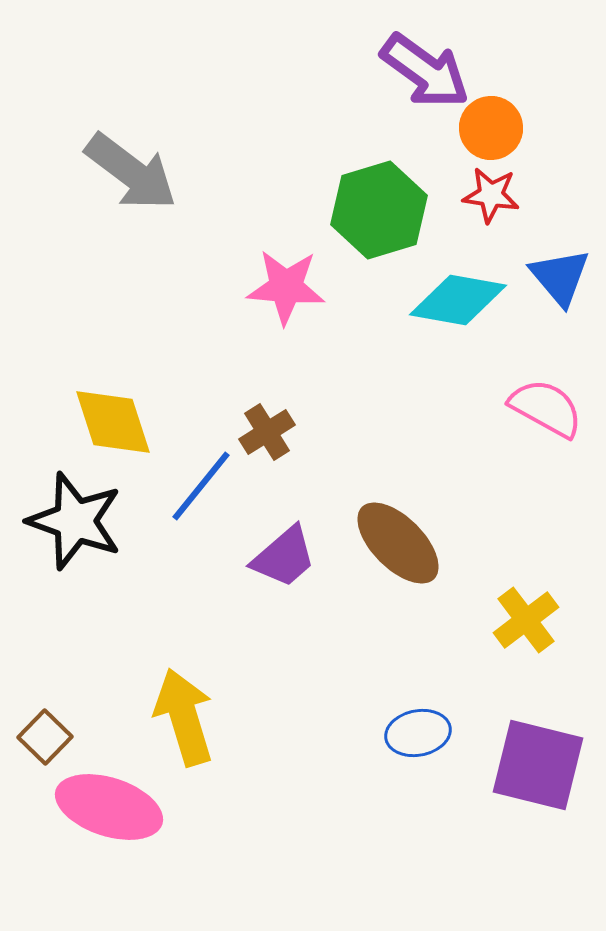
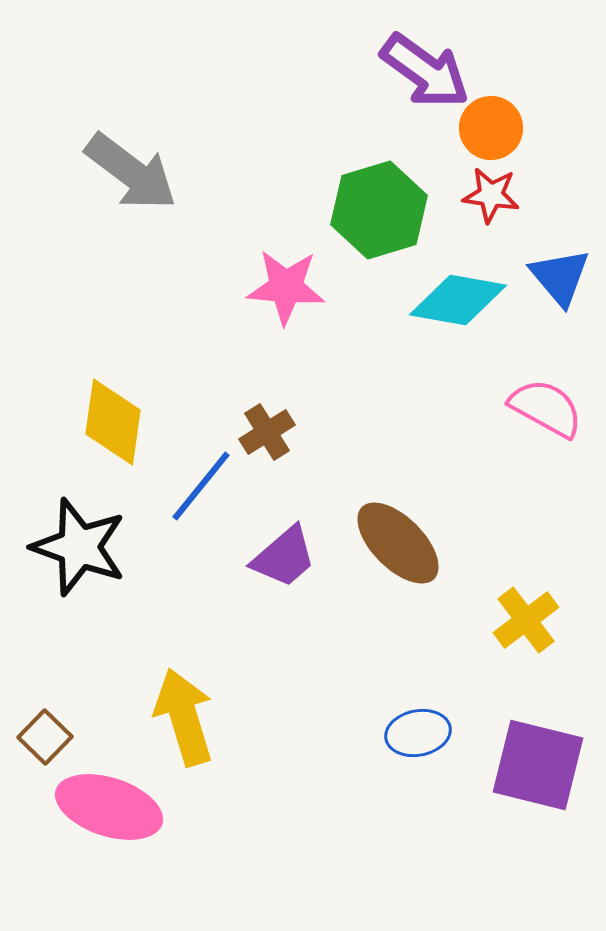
yellow diamond: rotated 26 degrees clockwise
black star: moved 4 px right, 26 px down
